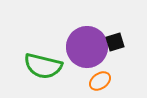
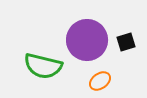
black square: moved 11 px right
purple circle: moved 7 px up
